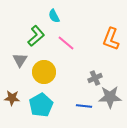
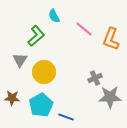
pink line: moved 18 px right, 14 px up
blue line: moved 18 px left, 11 px down; rotated 14 degrees clockwise
